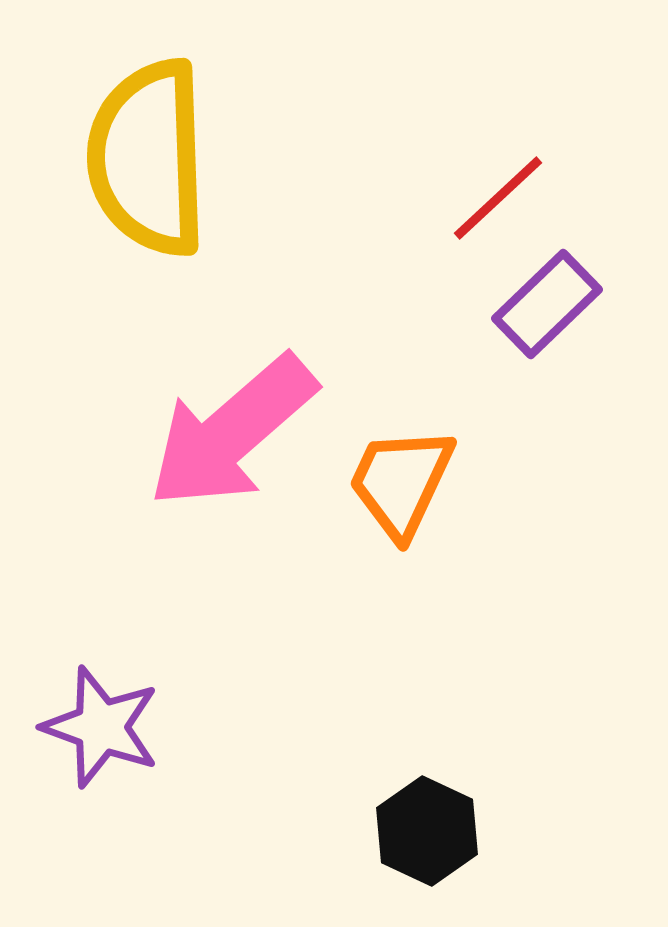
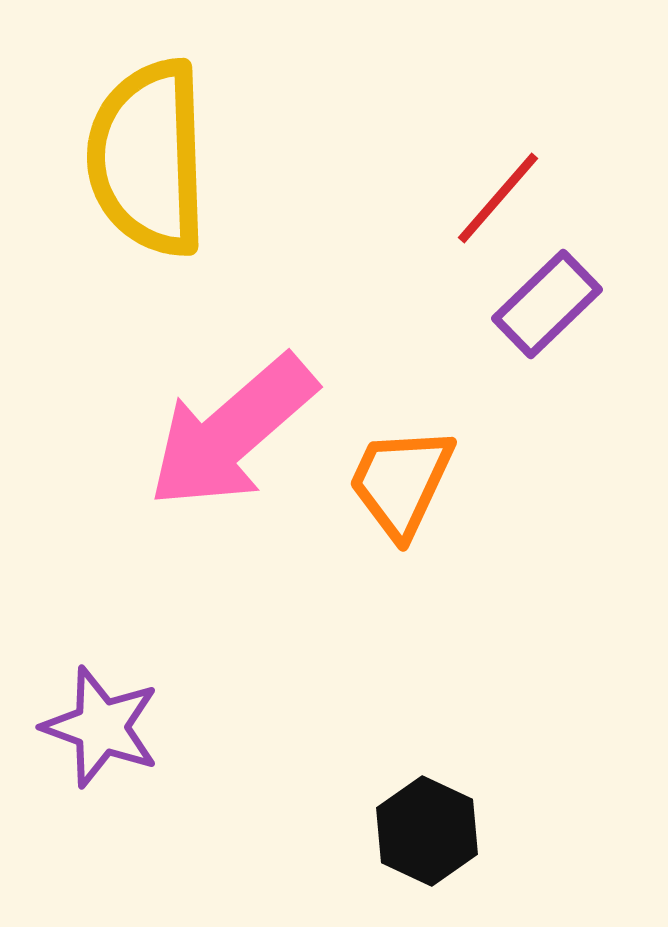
red line: rotated 6 degrees counterclockwise
